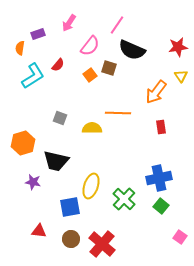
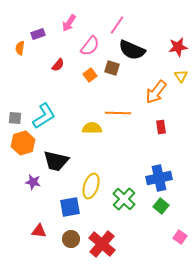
brown square: moved 3 px right
cyan L-shape: moved 11 px right, 40 px down
gray square: moved 45 px left; rotated 16 degrees counterclockwise
